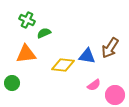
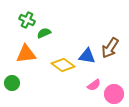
yellow diamond: rotated 30 degrees clockwise
pink circle: moved 1 px left, 1 px up
